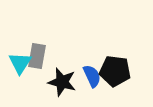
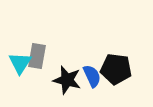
black pentagon: moved 1 px right, 2 px up
black star: moved 5 px right, 2 px up
